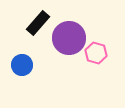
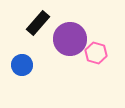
purple circle: moved 1 px right, 1 px down
